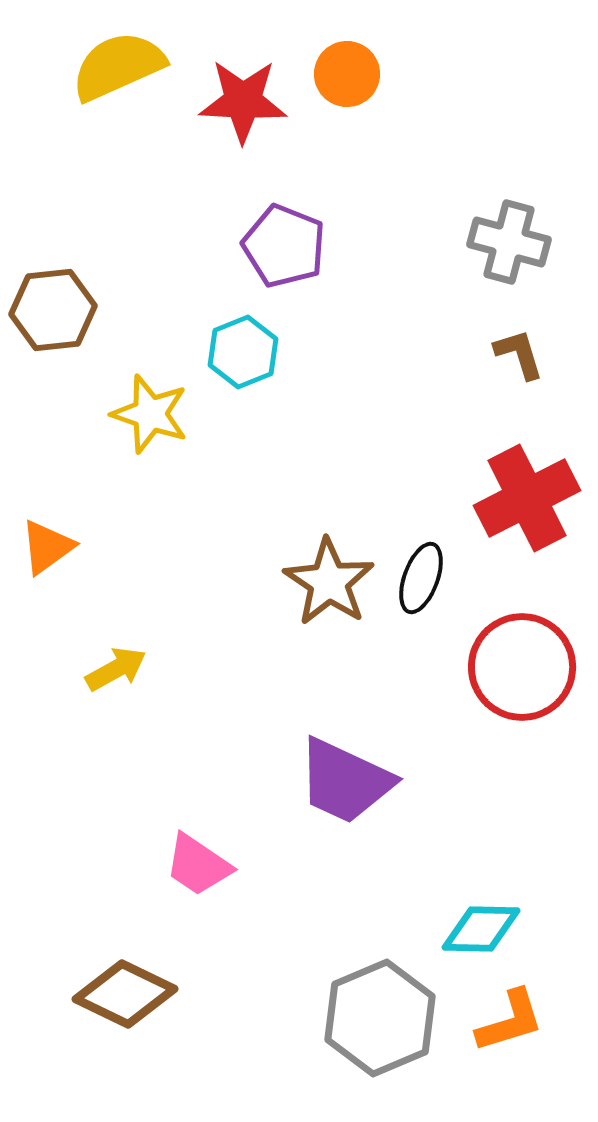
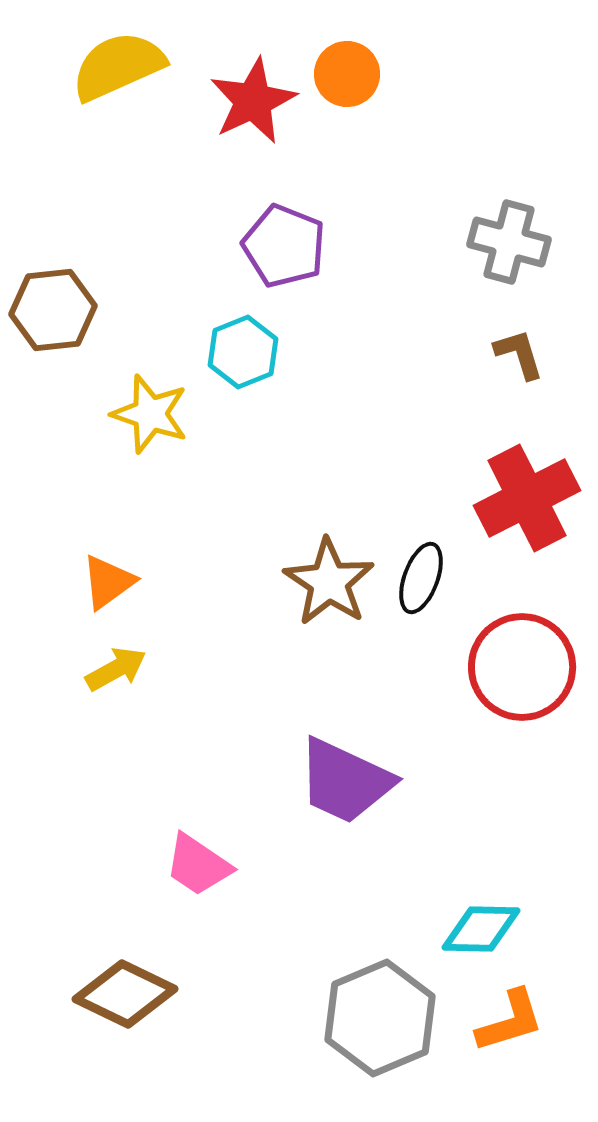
red star: moved 10 px right; rotated 28 degrees counterclockwise
orange triangle: moved 61 px right, 35 px down
